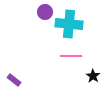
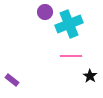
cyan cross: rotated 28 degrees counterclockwise
black star: moved 3 px left
purple rectangle: moved 2 px left
